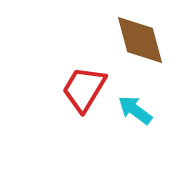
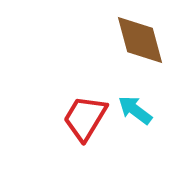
red trapezoid: moved 1 px right, 29 px down
